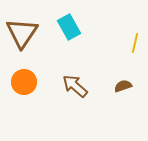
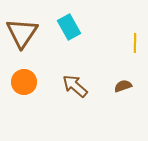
yellow line: rotated 12 degrees counterclockwise
